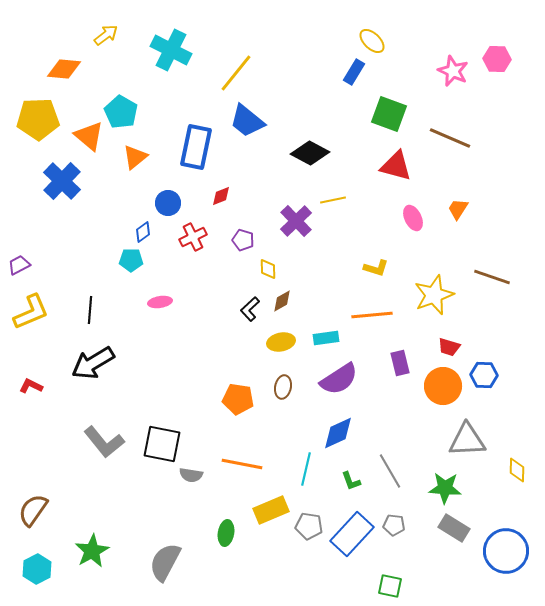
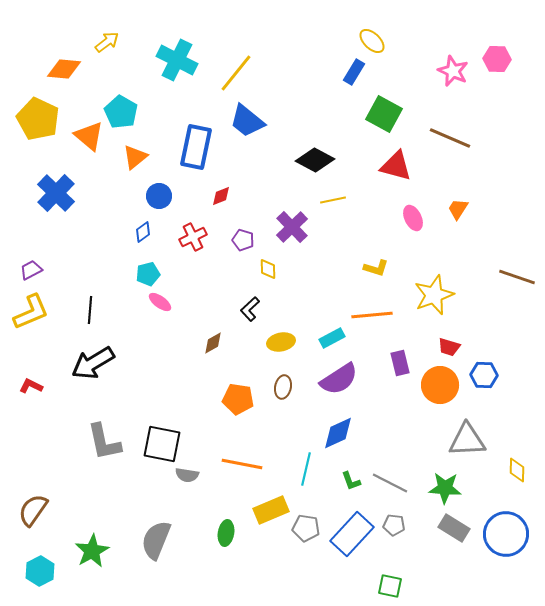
yellow arrow at (106, 35): moved 1 px right, 7 px down
cyan cross at (171, 50): moved 6 px right, 10 px down
green square at (389, 114): moved 5 px left; rotated 9 degrees clockwise
yellow pentagon at (38, 119): rotated 27 degrees clockwise
black diamond at (310, 153): moved 5 px right, 7 px down
blue cross at (62, 181): moved 6 px left, 12 px down
blue circle at (168, 203): moved 9 px left, 7 px up
purple cross at (296, 221): moved 4 px left, 6 px down
cyan pentagon at (131, 260): moved 17 px right, 14 px down; rotated 15 degrees counterclockwise
purple trapezoid at (19, 265): moved 12 px right, 5 px down
brown line at (492, 277): moved 25 px right
brown diamond at (282, 301): moved 69 px left, 42 px down
pink ellipse at (160, 302): rotated 45 degrees clockwise
cyan rectangle at (326, 338): moved 6 px right; rotated 20 degrees counterclockwise
orange circle at (443, 386): moved 3 px left, 1 px up
gray L-shape at (104, 442): rotated 27 degrees clockwise
gray line at (390, 471): moved 12 px down; rotated 33 degrees counterclockwise
gray semicircle at (191, 475): moved 4 px left
gray pentagon at (309, 526): moved 3 px left, 2 px down
blue circle at (506, 551): moved 17 px up
gray semicircle at (165, 562): moved 9 px left, 22 px up; rotated 6 degrees counterclockwise
cyan hexagon at (37, 569): moved 3 px right, 2 px down
